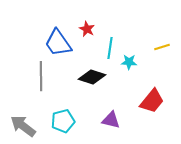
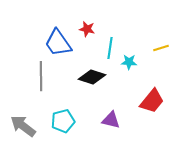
red star: rotated 14 degrees counterclockwise
yellow line: moved 1 px left, 1 px down
